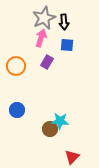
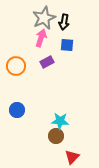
black arrow: rotated 14 degrees clockwise
purple rectangle: rotated 32 degrees clockwise
brown circle: moved 6 px right, 7 px down
